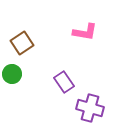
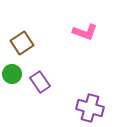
pink L-shape: rotated 10 degrees clockwise
purple rectangle: moved 24 px left
